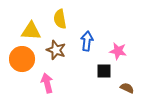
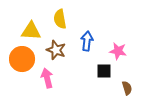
pink arrow: moved 5 px up
brown semicircle: rotated 48 degrees clockwise
